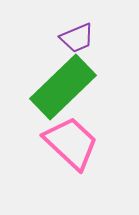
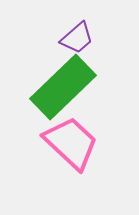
purple trapezoid: rotated 18 degrees counterclockwise
